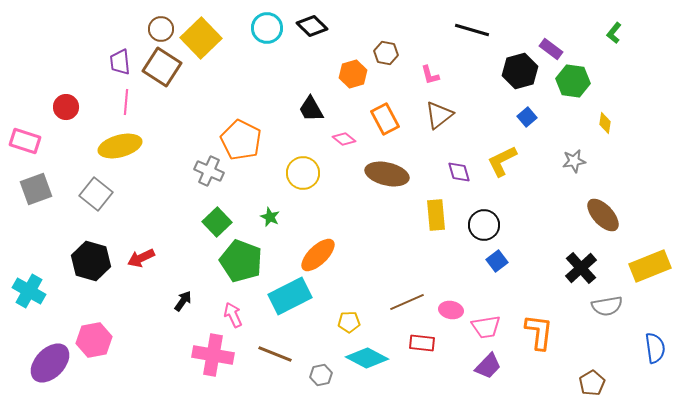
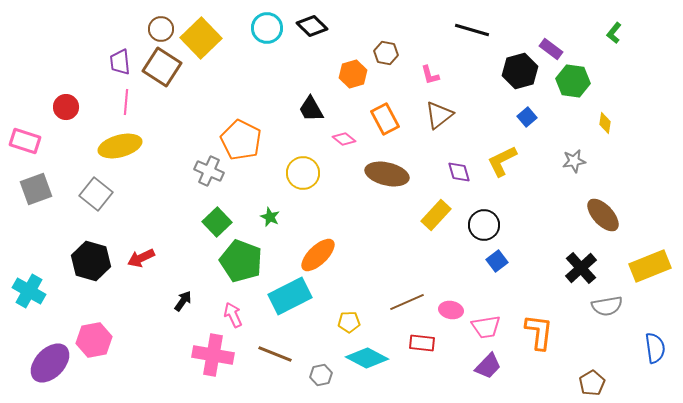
yellow rectangle at (436, 215): rotated 48 degrees clockwise
